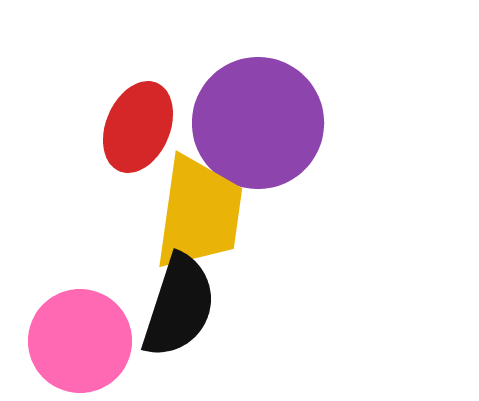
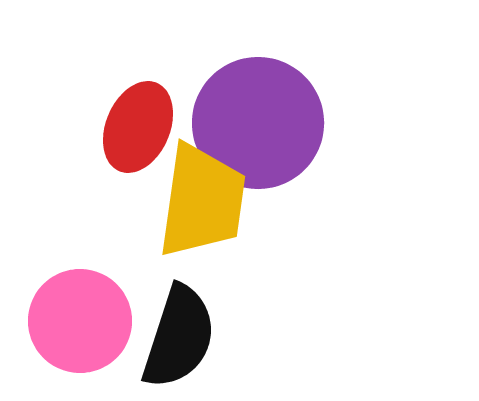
yellow trapezoid: moved 3 px right, 12 px up
black semicircle: moved 31 px down
pink circle: moved 20 px up
